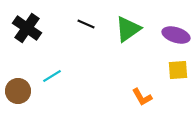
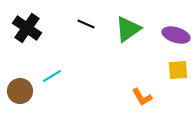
brown circle: moved 2 px right
